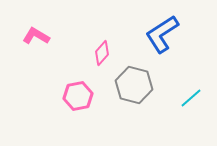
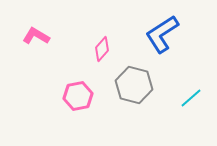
pink diamond: moved 4 px up
